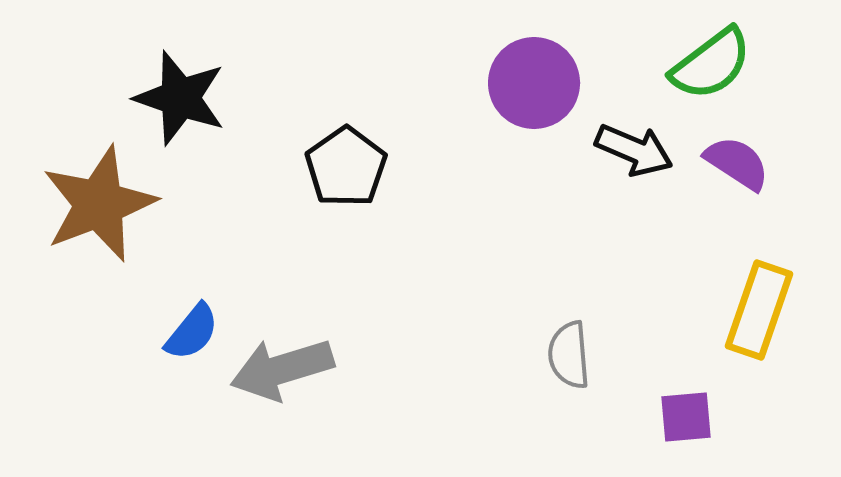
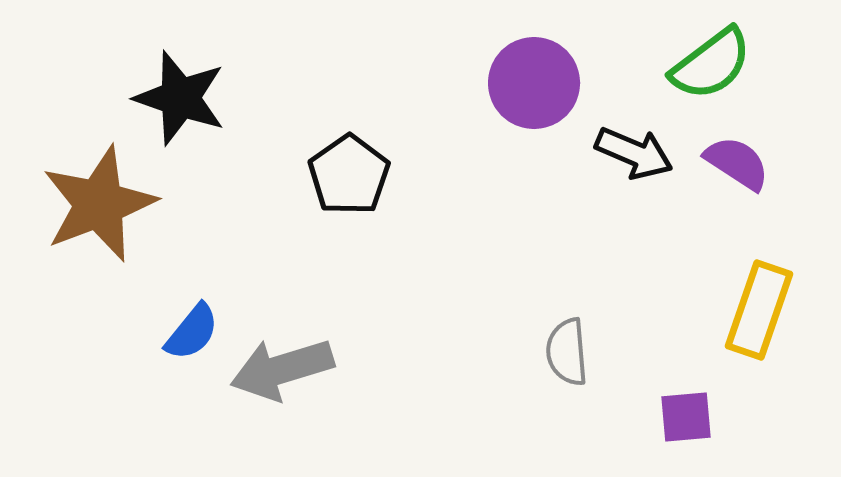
black arrow: moved 3 px down
black pentagon: moved 3 px right, 8 px down
gray semicircle: moved 2 px left, 3 px up
